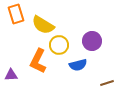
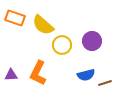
orange rectangle: moved 1 px left, 4 px down; rotated 54 degrees counterclockwise
yellow semicircle: rotated 10 degrees clockwise
yellow circle: moved 3 px right
orange L-shape: moved 12 px down
blue semicircle: moved 8 px right, 10 px down
brown line: moved 2 px left
